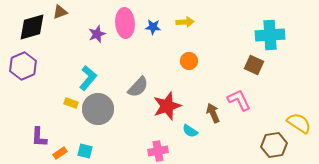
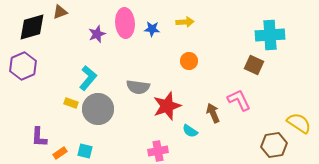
blue star: moved 1 px left, 2 px down
gray semicircle: rotated 55 degrees clockwise
